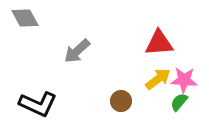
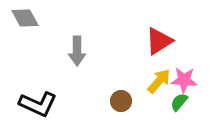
red triangle: moved 2 px up; rotated 28 degrees counterclockwise
gray arrow: rotated 48 degrees counterclockwise
yellow arrow: moved 1 px right, 2 px down; rotated 12 degrees counterclockwise
